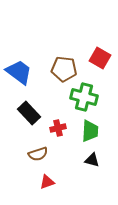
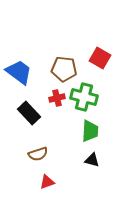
red cross: moved 1 px left, 30 px up
